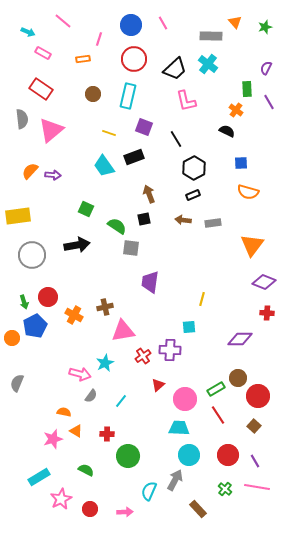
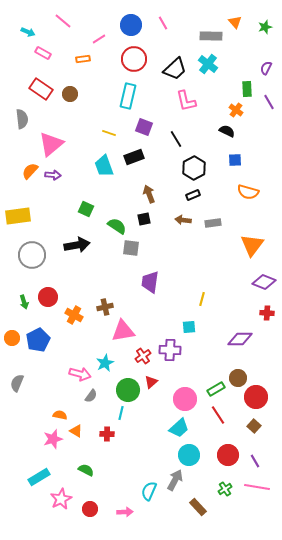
pink line at (99, 39): rotated 40 degrees clockwise
brown circle at (93, 94): moved 23 px left
pink triangle at (51, 130): moved 14 px down
blue square at (241, 163): moved 6 px left, 3 px up
cyan trapezoid at (104, 166): rotated 15 degrees clockwise
blue pentagon at (35, 326): moved 3 px right, 14 px down
red triangle at (158, 385): moved 7 px left, 3 px up
red circle at (258, 396): moved 2 px left, 1 px down
cyan line at (121, 401): moved 12 px down; rotated 24 degrees counterclockwise
orange semicircle at (64, 412): moved 4 px left, 3 px down
cyan trapezoid at (179, 428): rotated 135 degrees clockwise
green circle at (128, 456): moved 66 px up
green cross at (225, 489): rotated 16 degrees clockwise
brown rectangle at (198, 509): moved 2 px up
